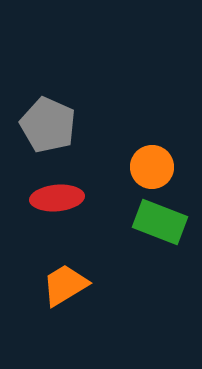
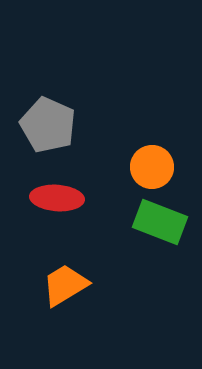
red ellipse: rotated 9 degrees clockwise
